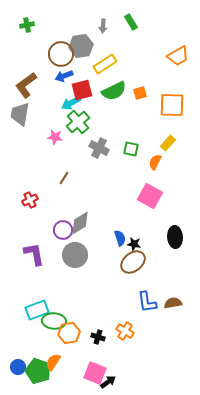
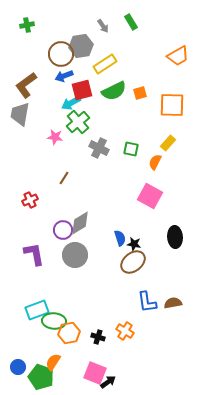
gray arrow at (103, 26): rotated 40 degrees counterclockwise
green pentagon at (38, 371): moved 3 px right, 6 px down
